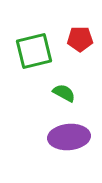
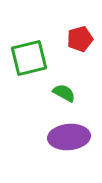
red pentagon: rotated 15 degrees counterclockwise
green square: moved 5 px left, 7 px down
